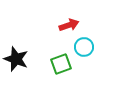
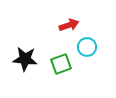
cyan circle: moved 3 px right
black star: moved 9 px right; rotated 15 degrees counterclockwise
